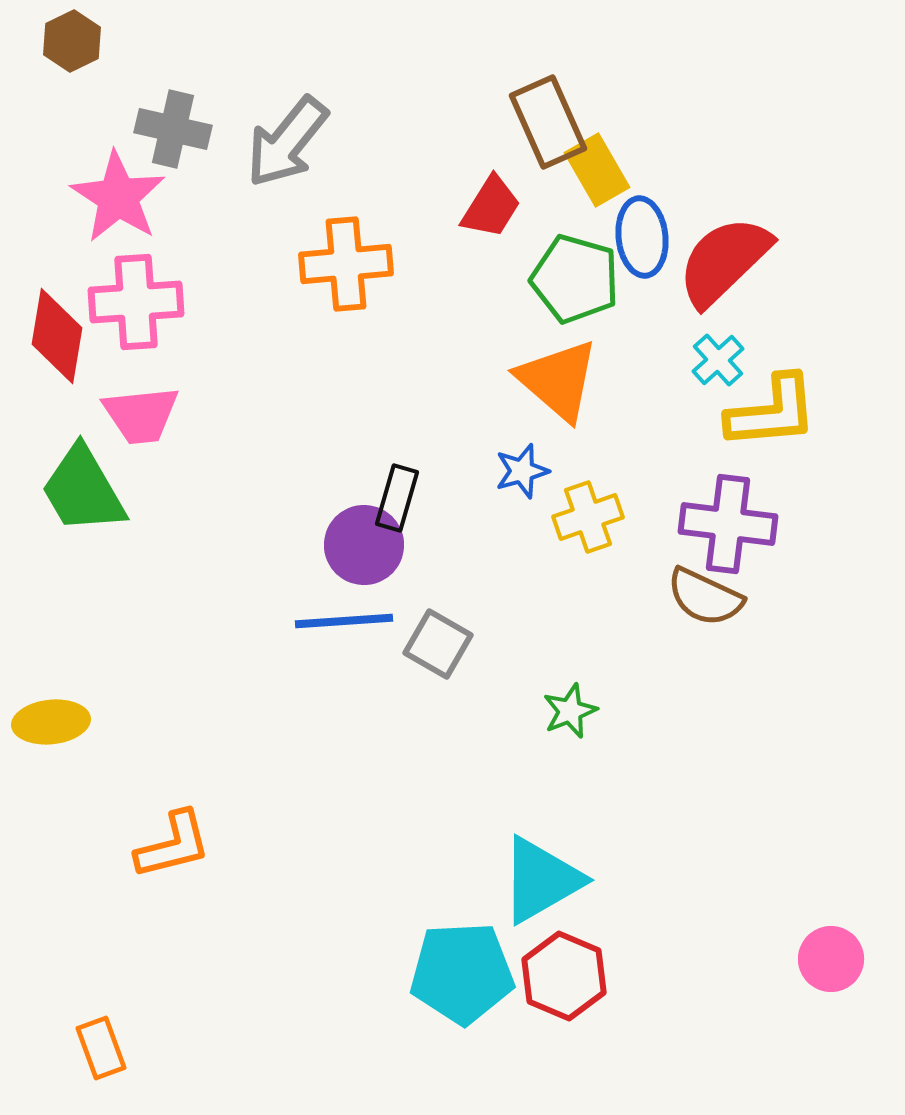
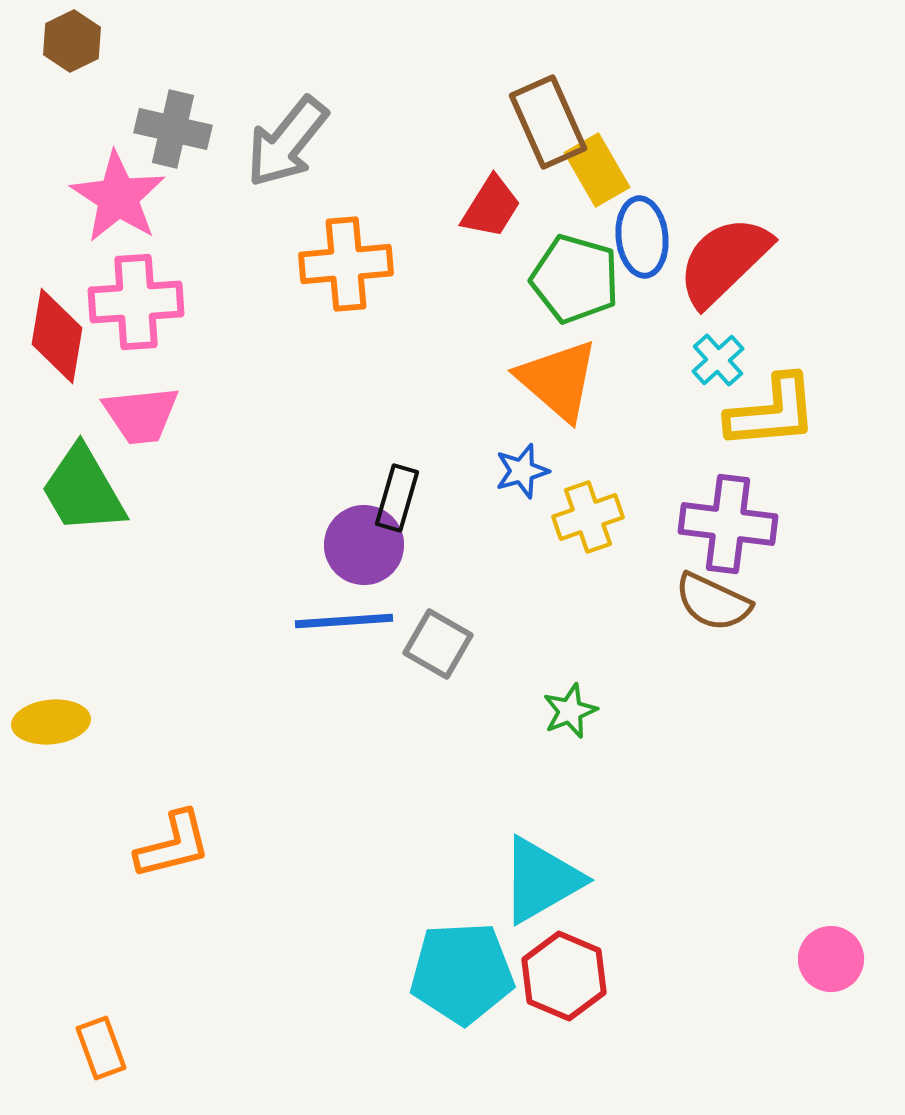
brown semicircle: moved 8 px right, 5 px down
